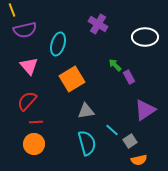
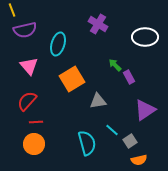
gray triangle: moved 12 px right, 10 px up
